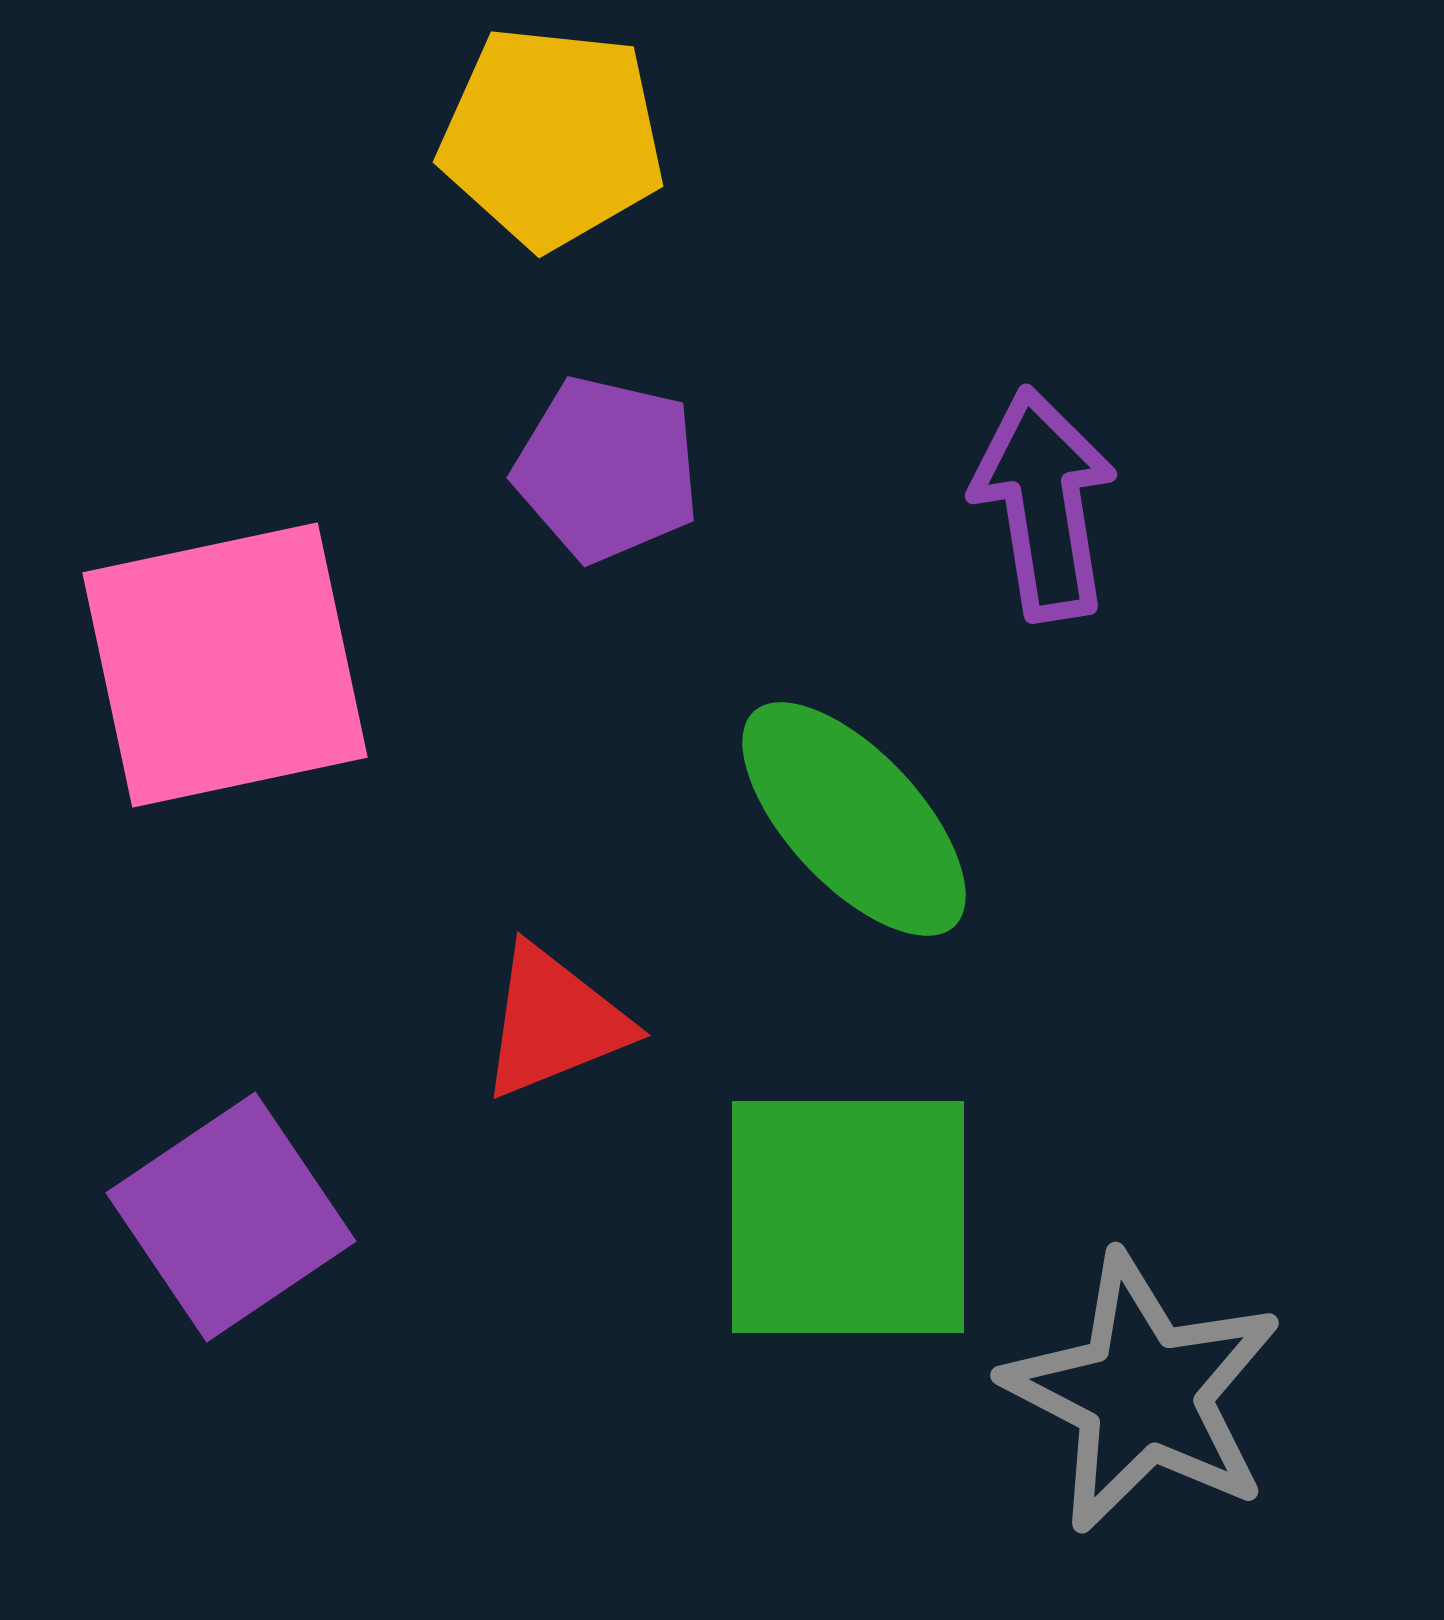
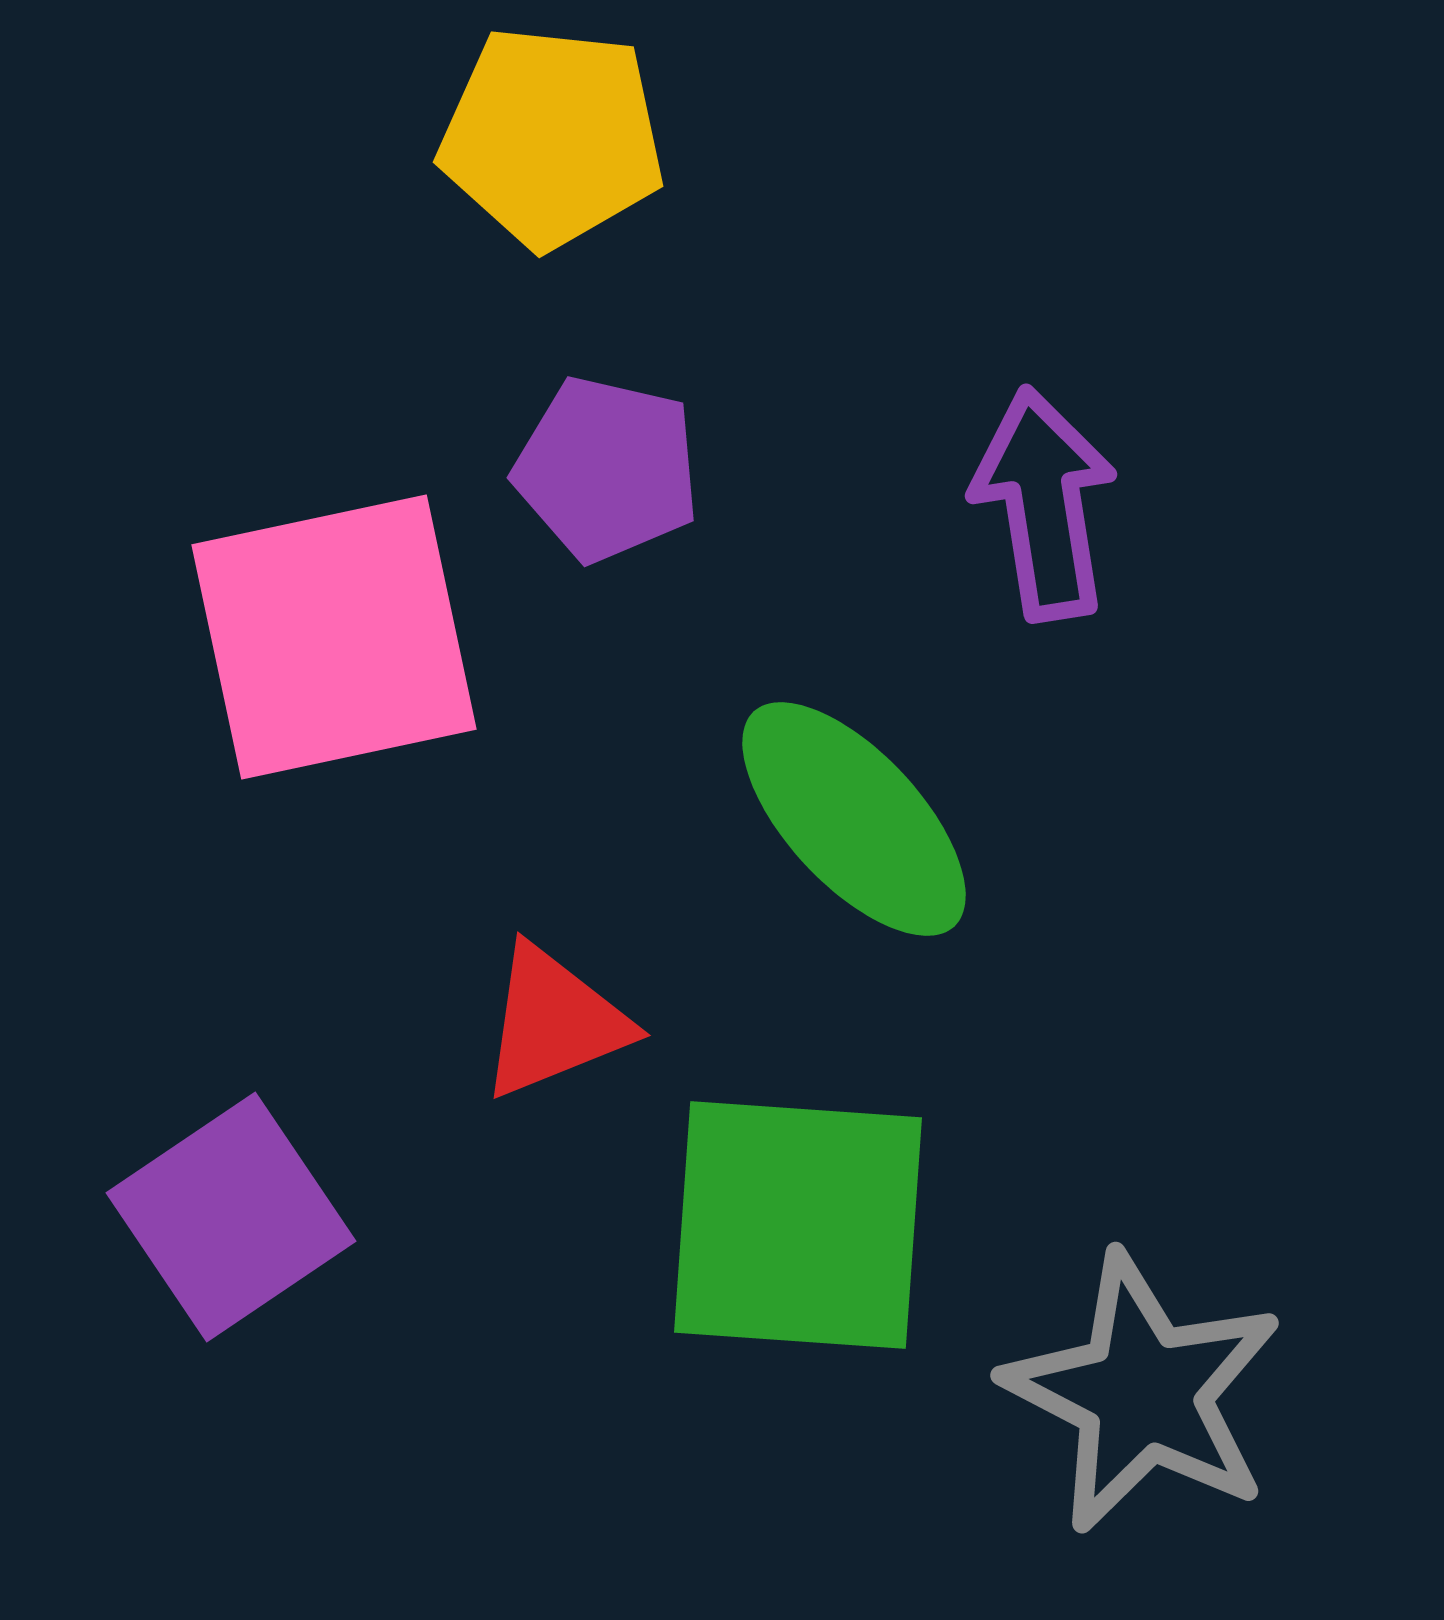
pink square: moved 109 px right, 28 px up
green square: moved 50 px left, 8 px down; rotated 4 degrees clockwise
